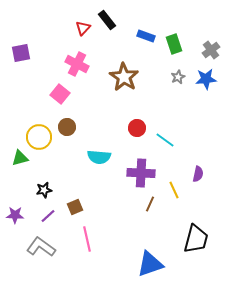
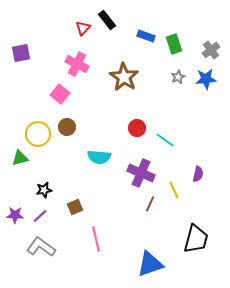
yellow circle: moved 1 px left, 3 px up
purple cross: rotated 20 degrees clockwise
purple line: moved 8 px left
pink line: moved 9 px right
